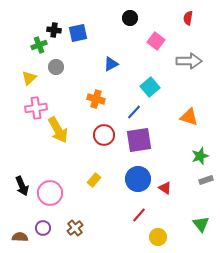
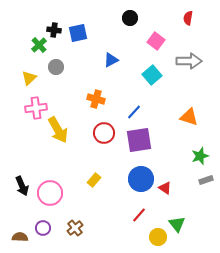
green cross: rotated 21 degrees counterclockwise
blue triangle: moved 4 px up
cyan square: moved 2 px right, 12 px up
red circle: moved 2 px up
blue circle: moved 3 px right
green triangle: moved 24 px left
